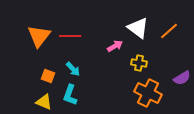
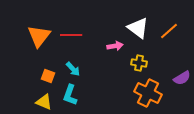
red line: moved 1 px right, 1 px up
pink arrow: rotated 21 degrees clockwise
